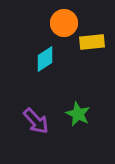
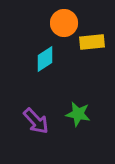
green star: rotated 15 degrees counterclockwise
